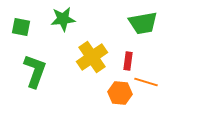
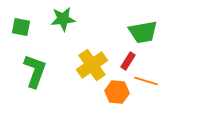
green trapezoid: moved 9 px down
yellow cross: moved 8 px down
red rectangle: rotated 24 degrees clockwise
orange line: moved 1 px up
orange hexagon: moved 3 px left, 1 px up
